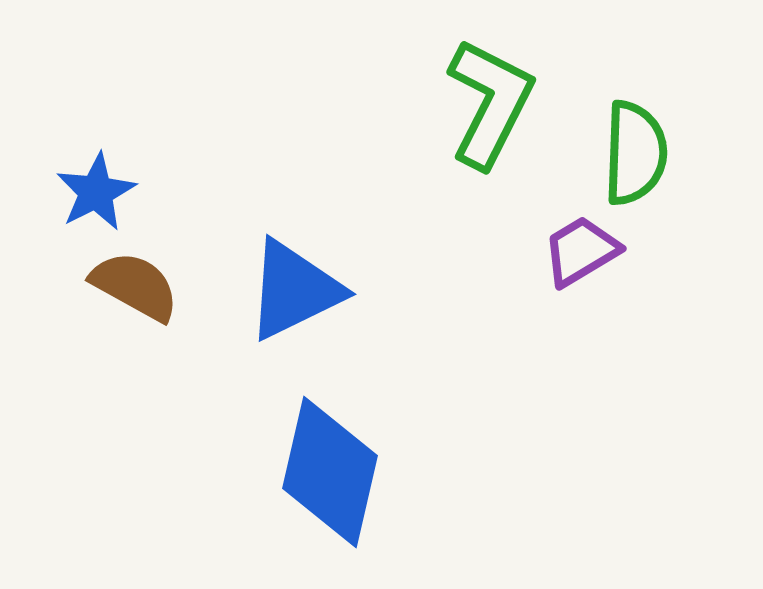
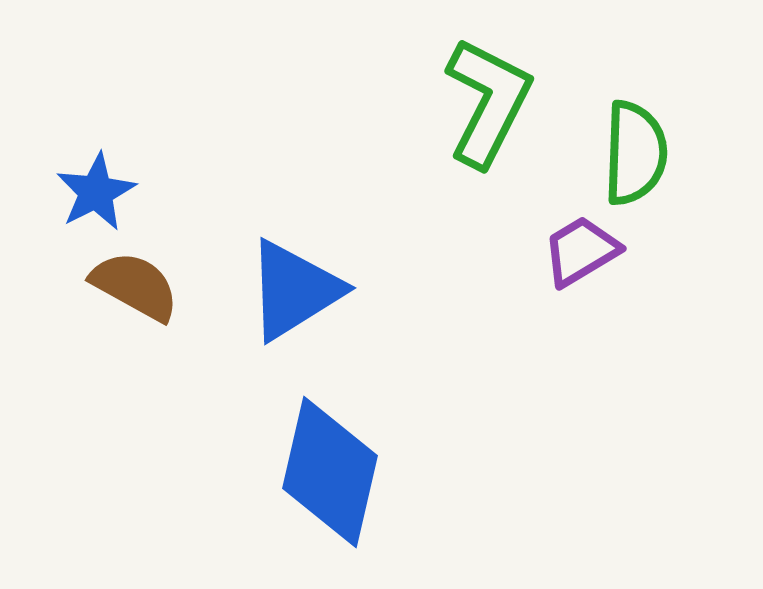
green L-shape: moved 2 px left, 1 px up
blue triangle: rotated 6 degrees counterclockwise
